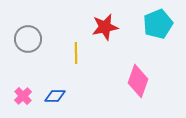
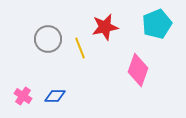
cyan pentagon: moved 1 px left
gray circle: moved 20 px right
yellow line: moved 4 px right, 5 px up; rotated 20 degrees counterclockwise
pink diamond: moved 11 px up
pink cross: rotated 12 degrees counterclockwise
